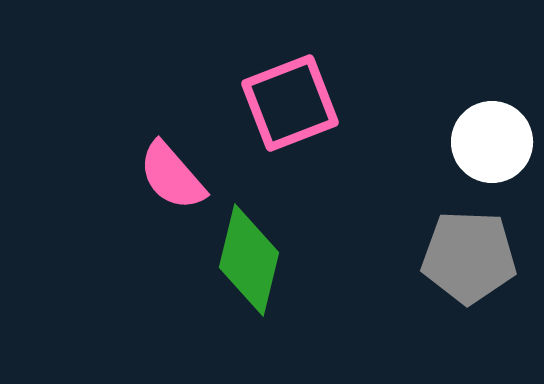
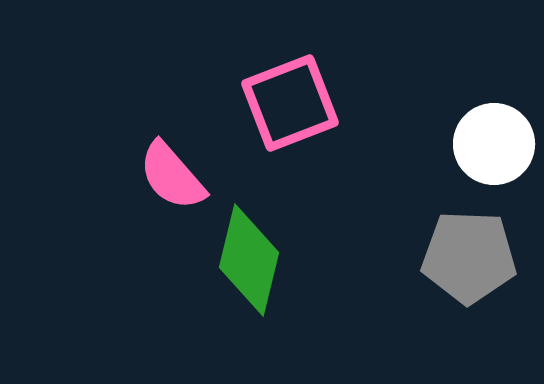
white circle: moved 2 px right, 2 px down
